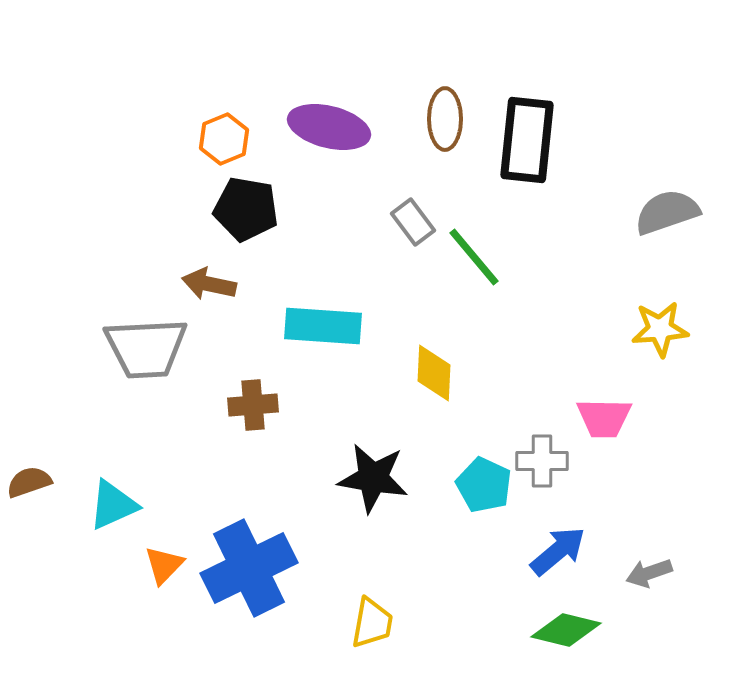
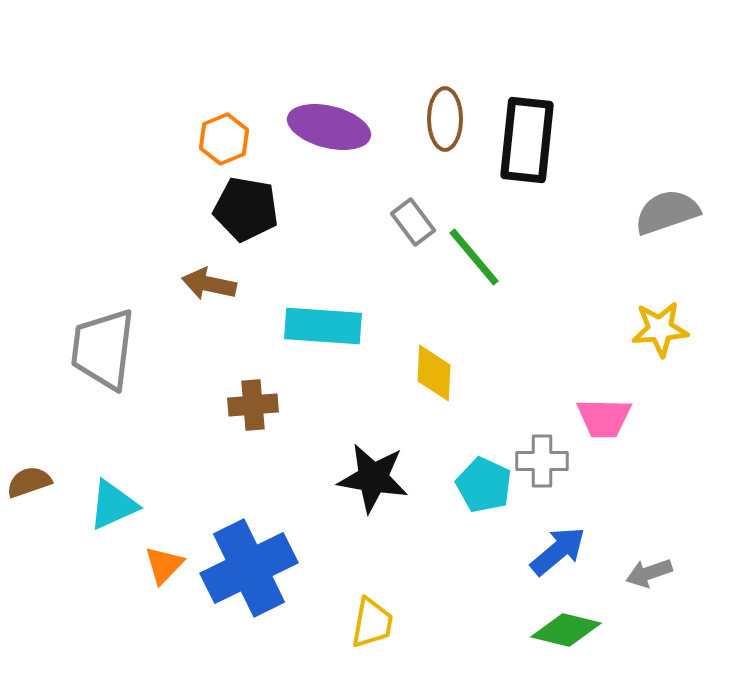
gray trapezoid: moved 43 px left, 1 px down; rotated 100 degrees clockwise
